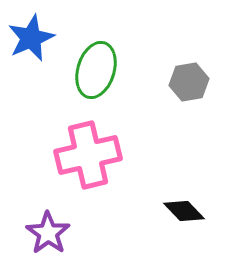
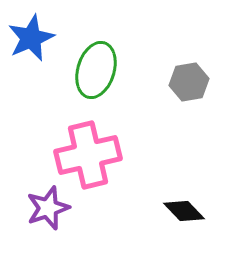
purple star: moved 25 px up; rotated 18 degrees clockwise
